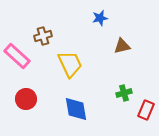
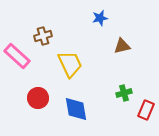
red circle: moved 12 px right, 1 px up
